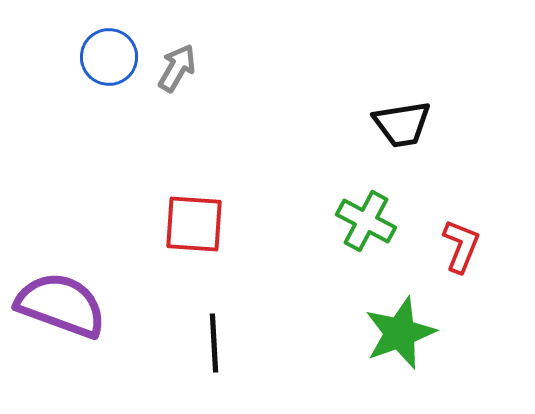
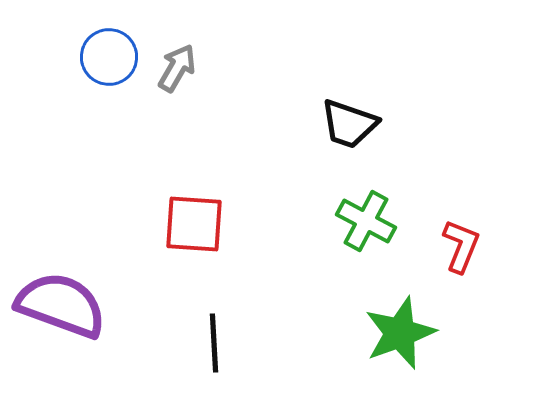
black trapezoid: moved 53 px left; rotated 28 degrees clockwise
